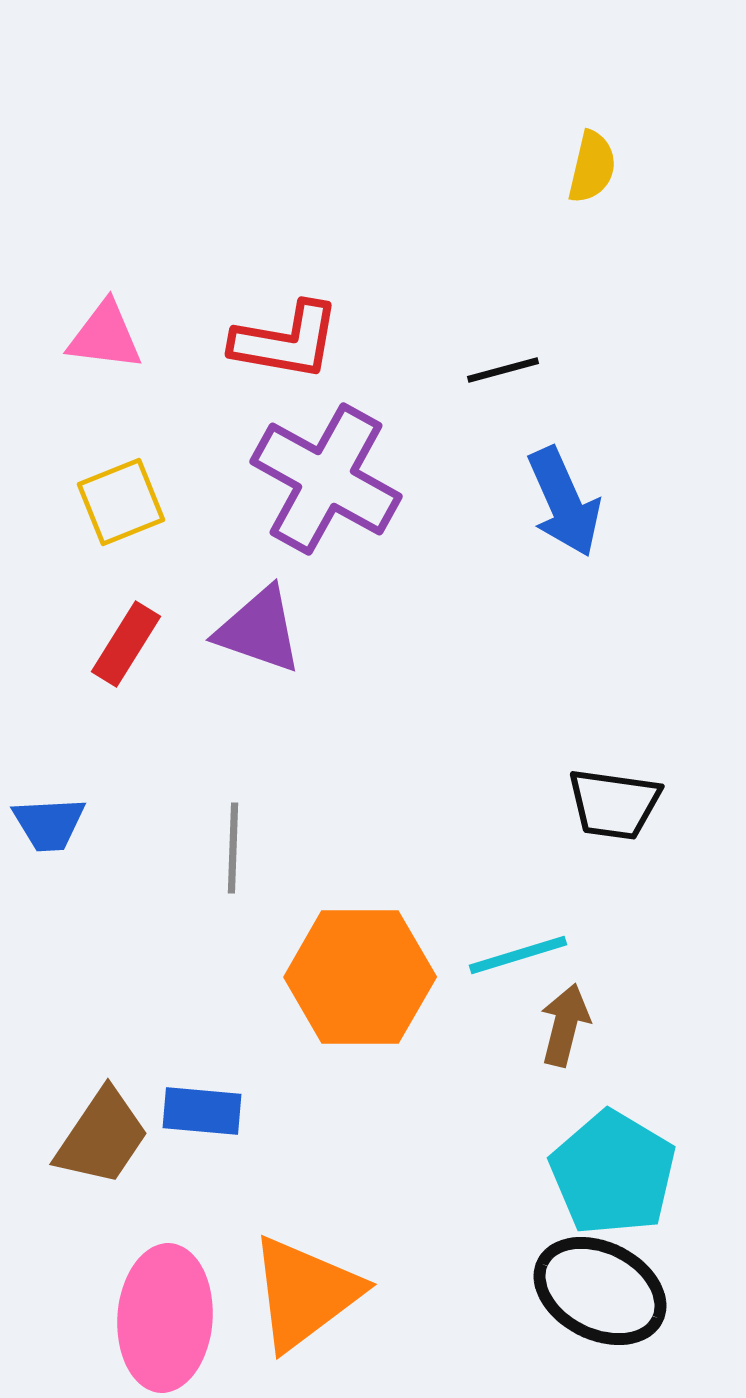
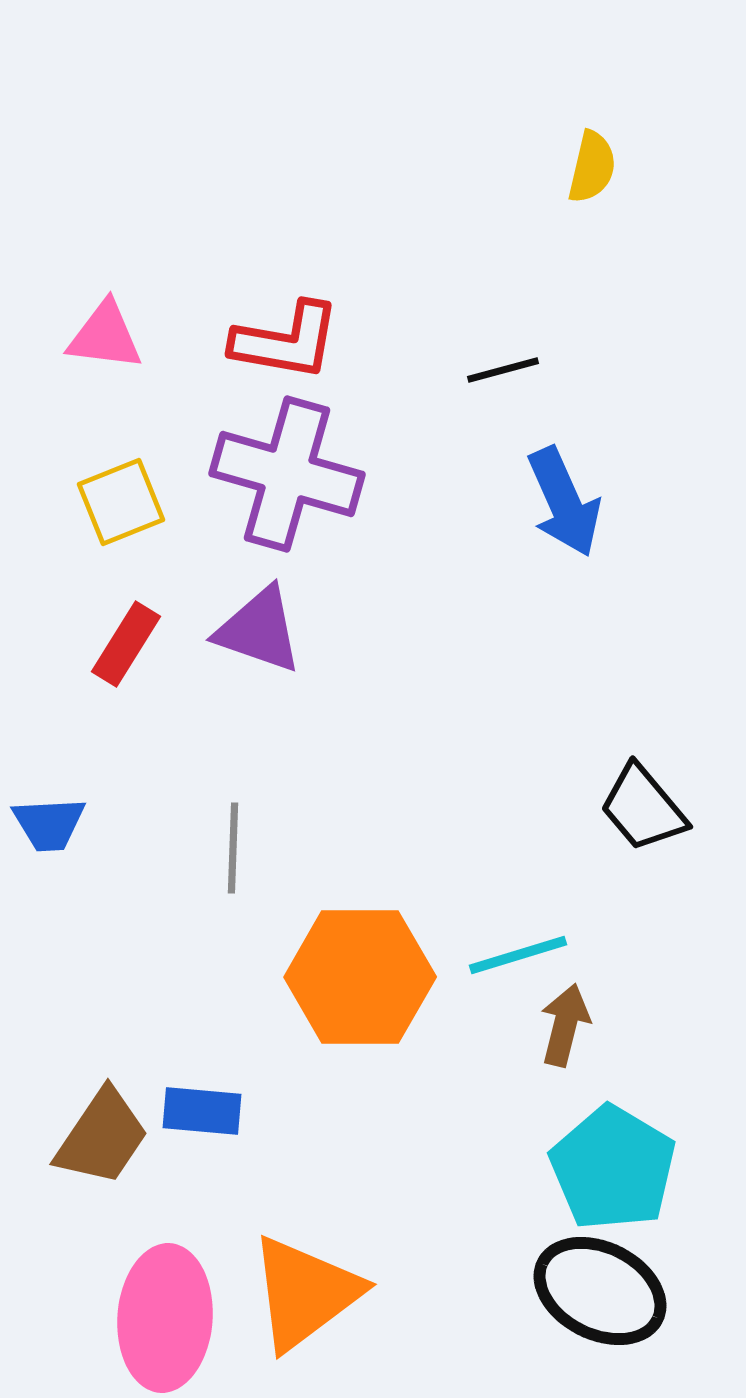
purple cross: moved 39 px left, 5 px up; rotated 13 degrees counterclockwise
black trapezoid: moved 29 px right, 4 px down; rotated 42 degrees clockwise
cyan pentagon: moved 5 px up
